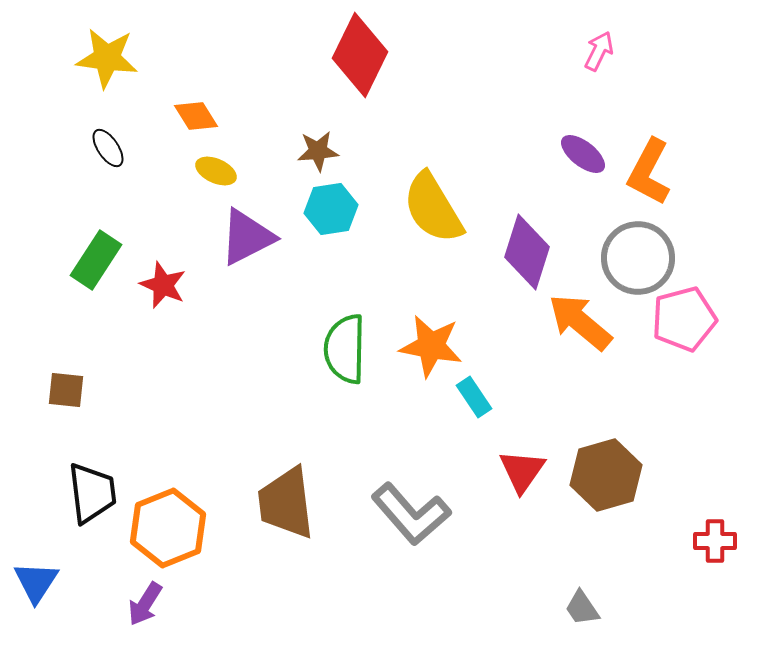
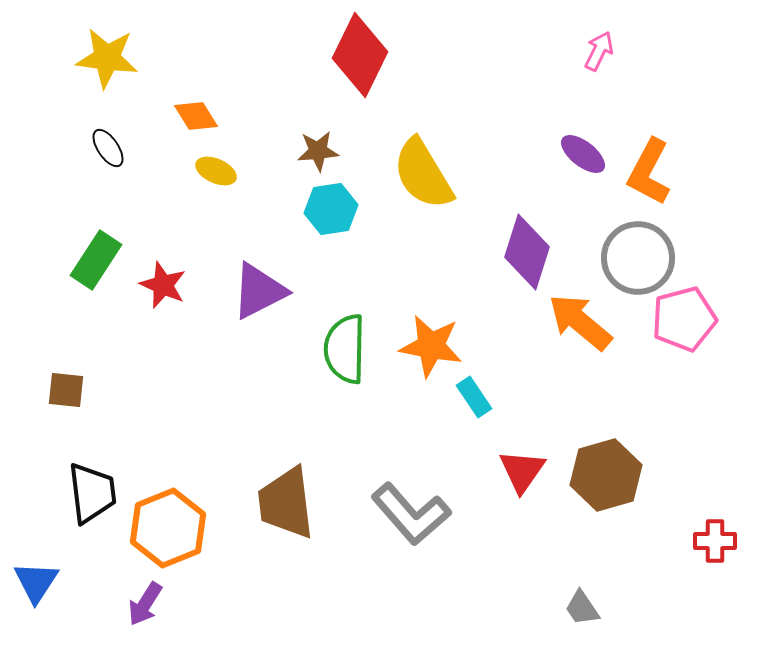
yellow semicircle: moved 10 px left, 34 px up
purple triangle: moved 12 px right, 54 px down
